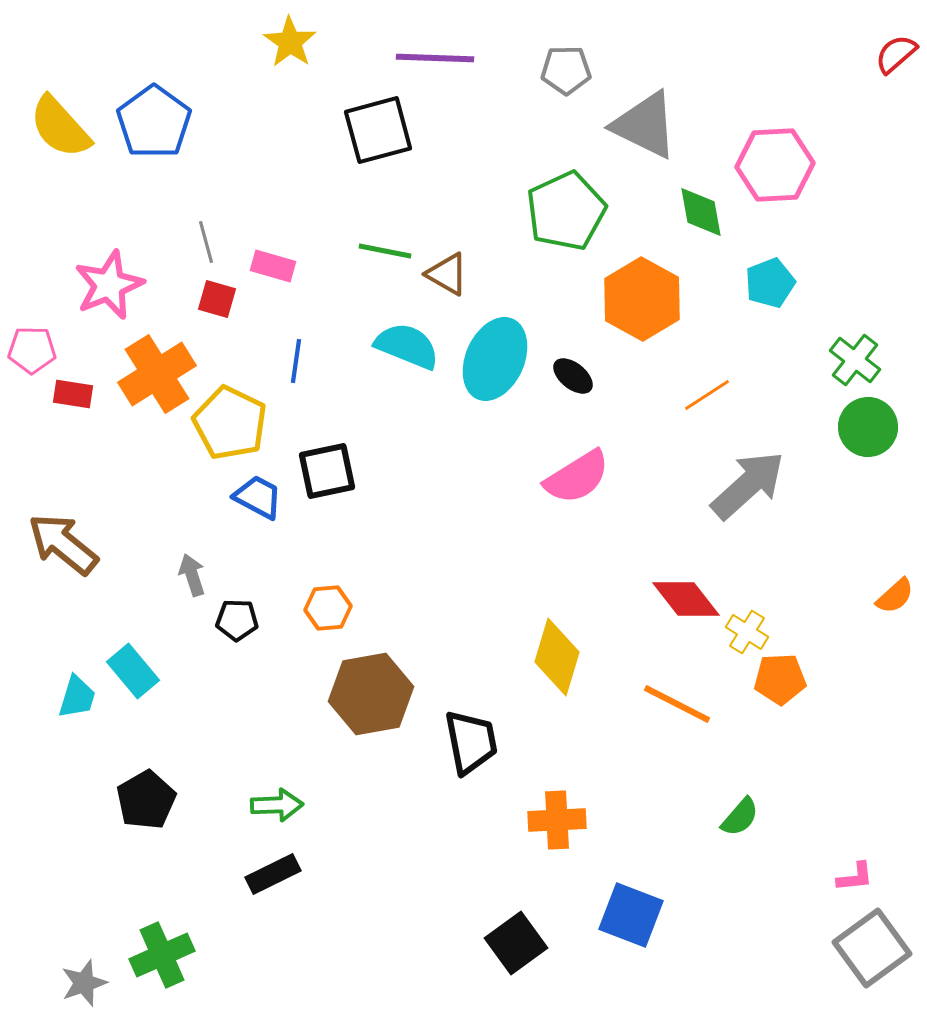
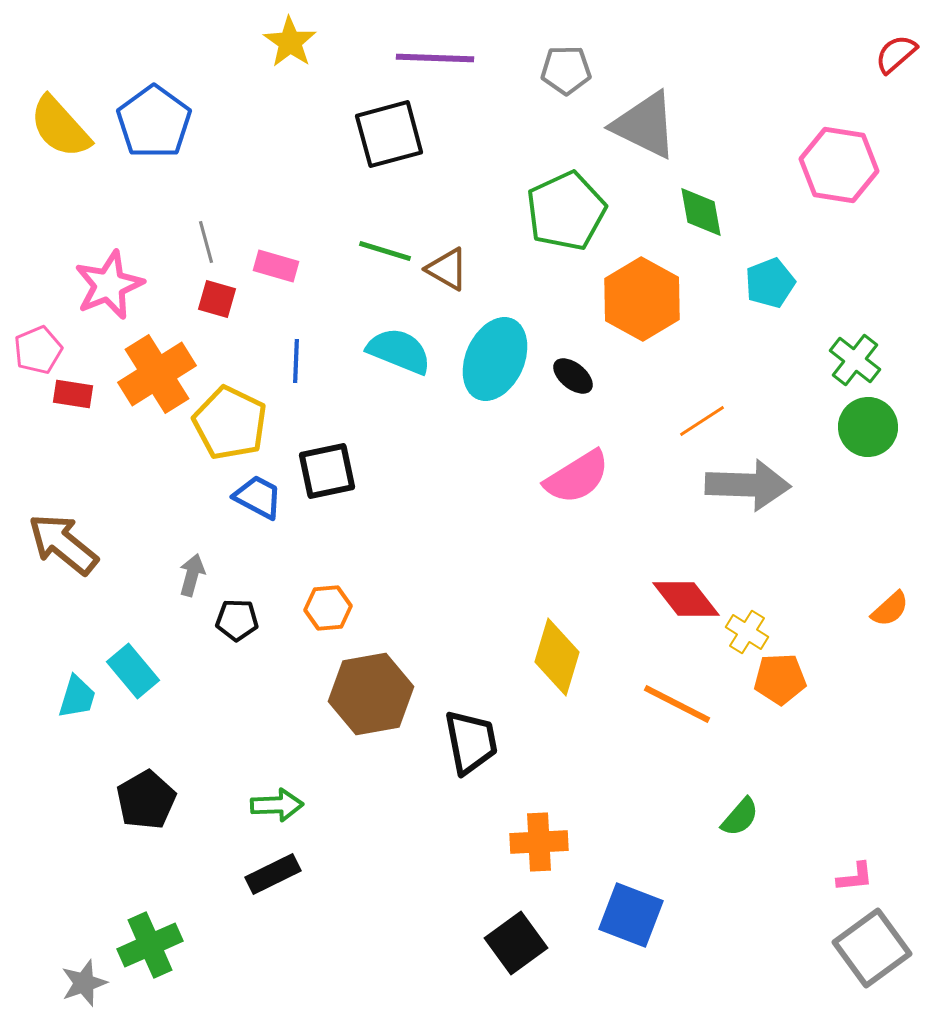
black square at (378, 130): moved 11 px right, 4 px down
pink hexagon at (775, 165): moved 64 px right; rotated 12 degrees clockwise
green line at (385, 251): rotated 6 degrees clockwise
pink rectangle at (273, 266): moved 3 px right
brown triangle at (447, 274): moved 5 px up
cyan semicircle at (407, 346): moved 8 px left, 5 px down
pink pentagon at (32, 350): moved 6 px right; rotated 24 degrees counterclockwise
blue line at (296, 361): rotated 6 degrees counterclockwise
orange line at (707, 395): moved 5 px left, 26 px down
gray arrow at (748, 485): rotated 44 degrees clockwise
gray arrow at (192, 575): rotated 33 degrees clockwise
orange semicircle at (895, 596): moved 5 px left, 13 px down
orange cross at (557, 820): moved 18 px left, 22 px down
green cross at (162, 955): moved 12 px left, 10 px up
